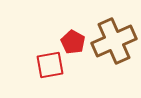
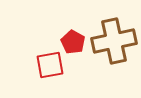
brown cross: rotated 12 degrees clockwise
